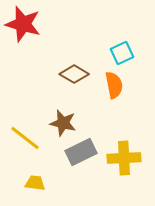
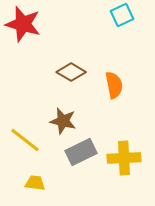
cyan square: moved 38 px up
brown diamond: moved 3 px left, 2 px up
brown star: moved 2 px up
yellow line: moved 2 px down
